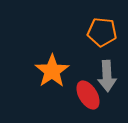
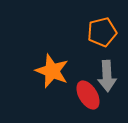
orange pentagon: rotated 20 degrees counterclockwise
orange star: rotated 16 degrees counterclockwise
